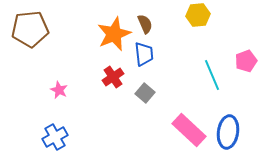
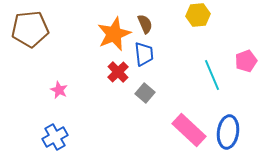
red cross: moved 5 px right, 5 px up; rotated 10 degrees counterclockwise
